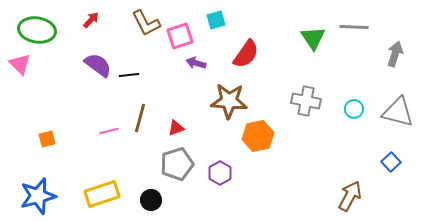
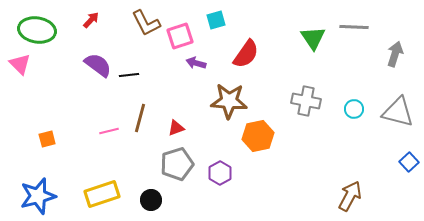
blue square: moved 18 px right
